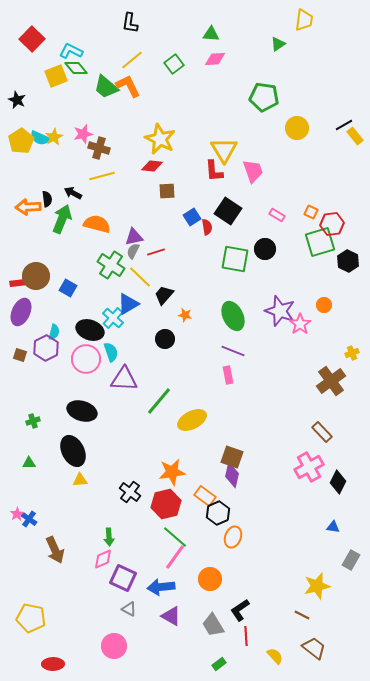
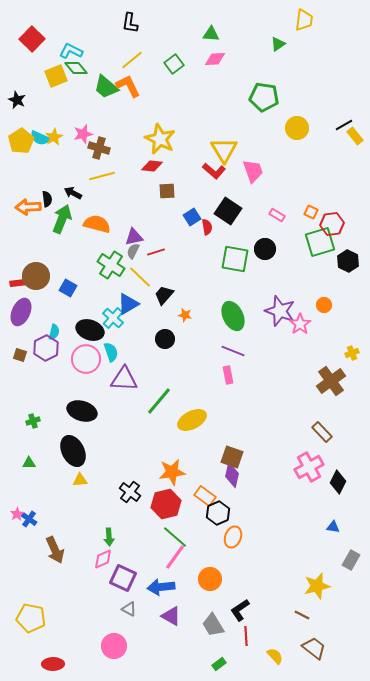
red L-shape at (214, 171): rotated 45 degrees counterclockwise
